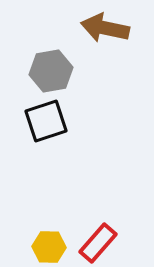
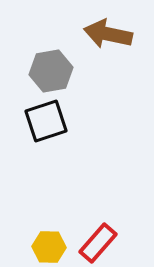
brown arrow: moved 3 px right, 6 px down
